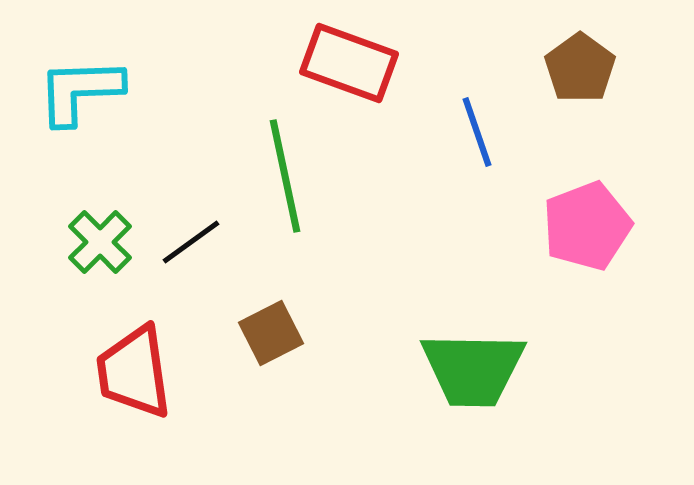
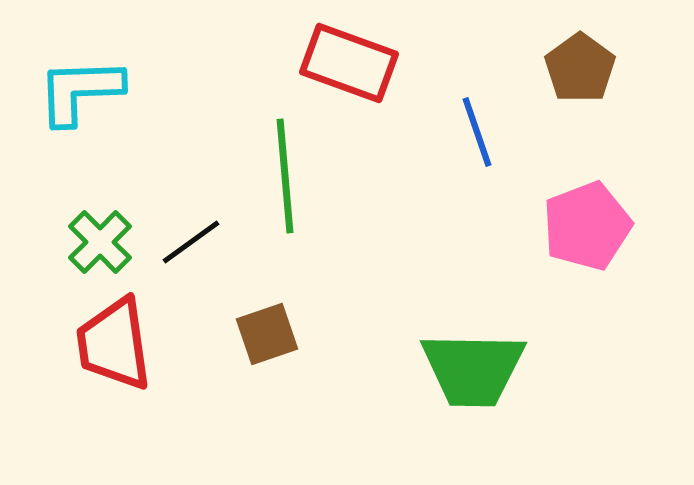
green line: rotated 7 degrees clockwise
brown square: moved 4 px left, 1 px down; rotated 8 degrees clockwise
red trapezoid: moved 20 px left, 28 px up
